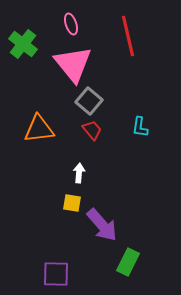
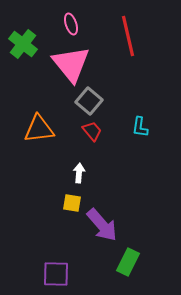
pink triangle: moved 2 px left
red trapezoid: moved 1 px down
